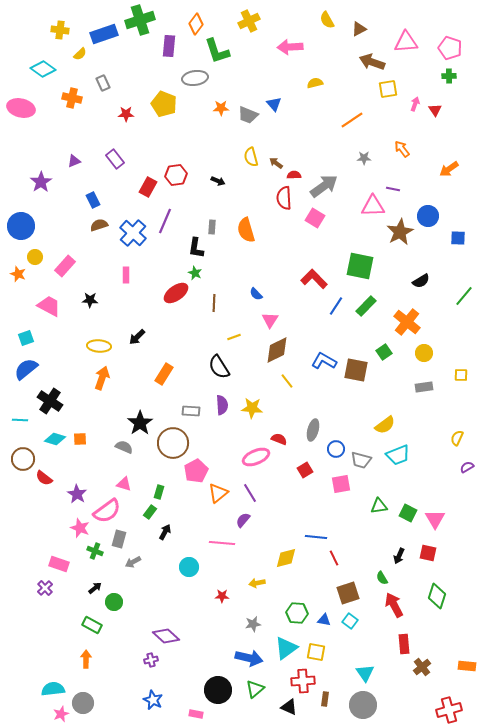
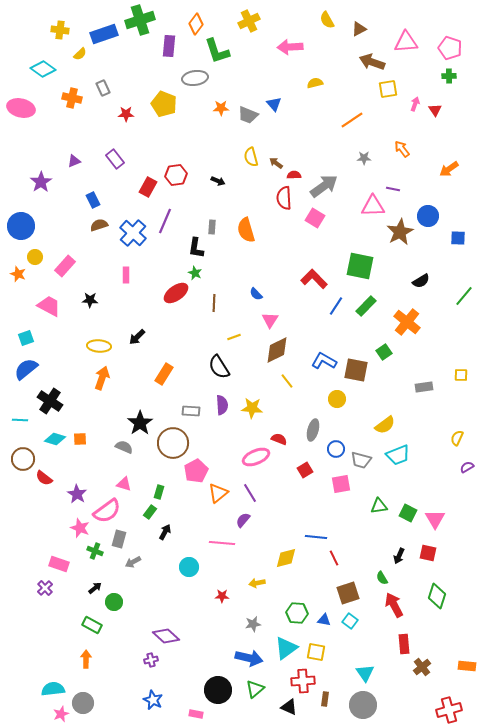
gray rectangle at (103, 83): moved 5 px down
yellow circle at (424, 353): moved 87 px left, 46 px down
